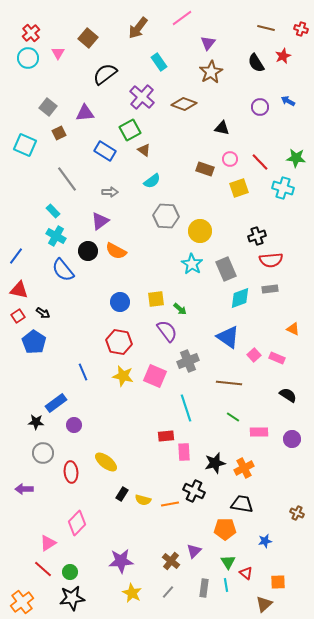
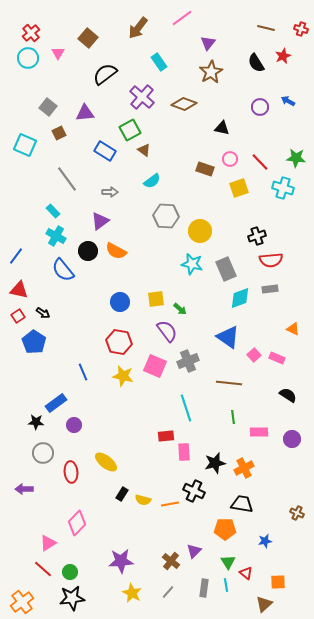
cyan star at (192, 264): rotated 20 degrees counterclockwise
pink square at (155, 376): moved 10 px up
green line at (233, 417): rotated 48 degrees clockwise
